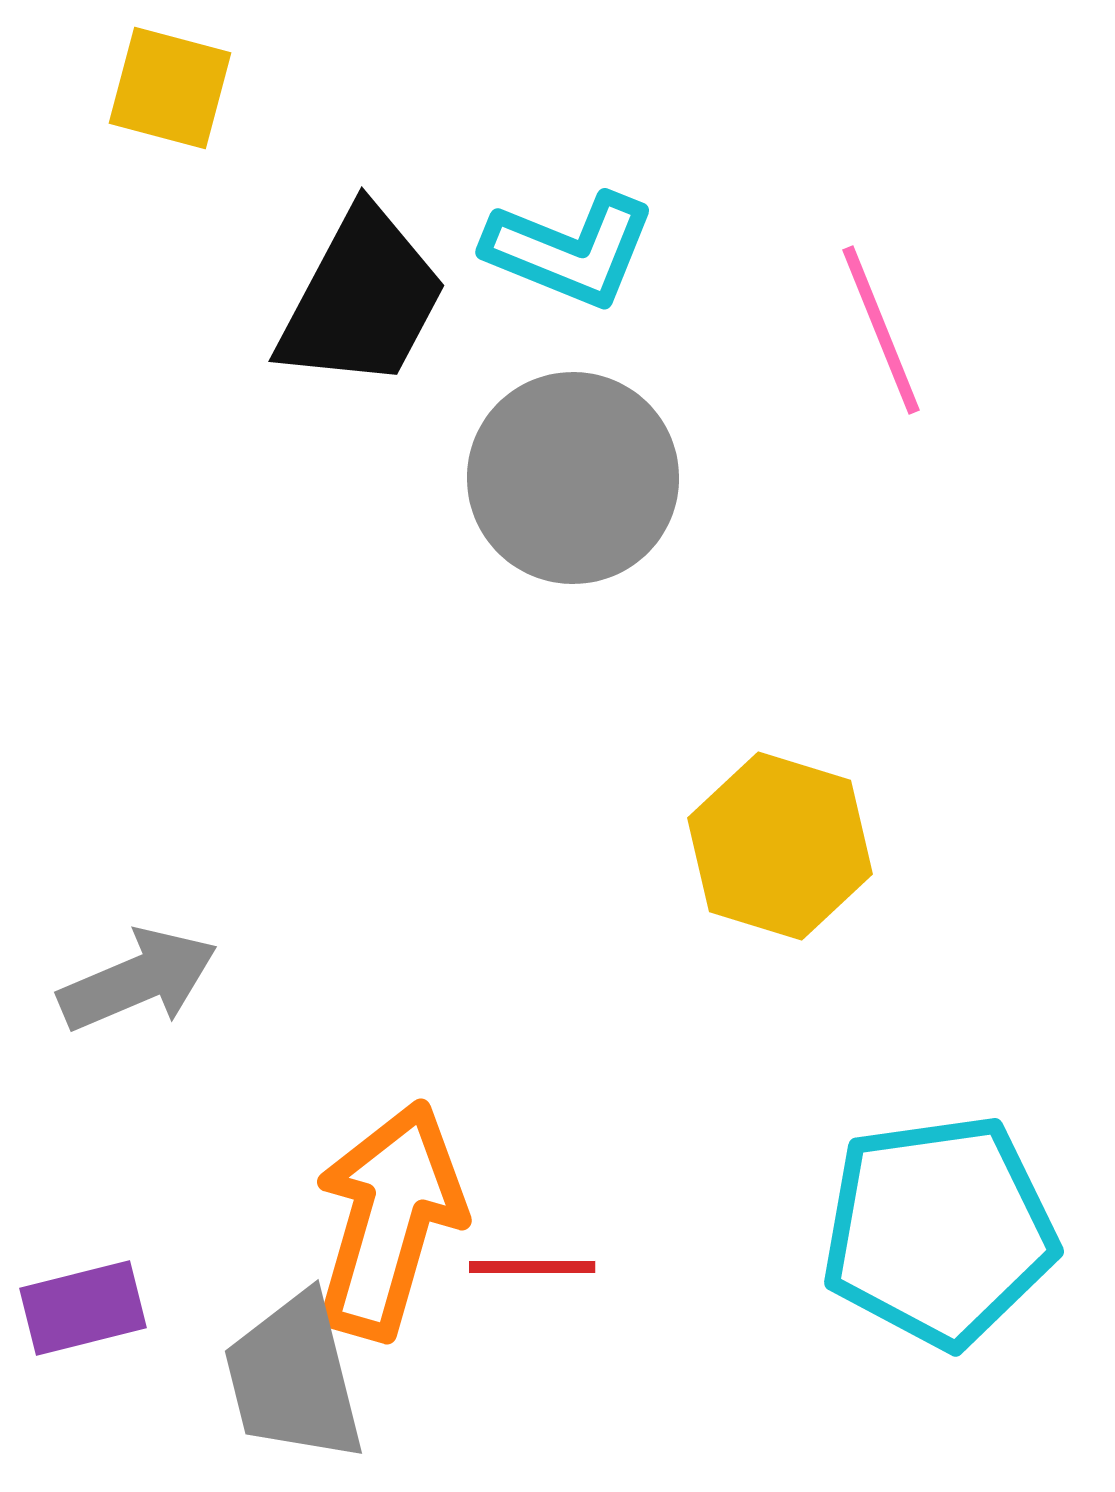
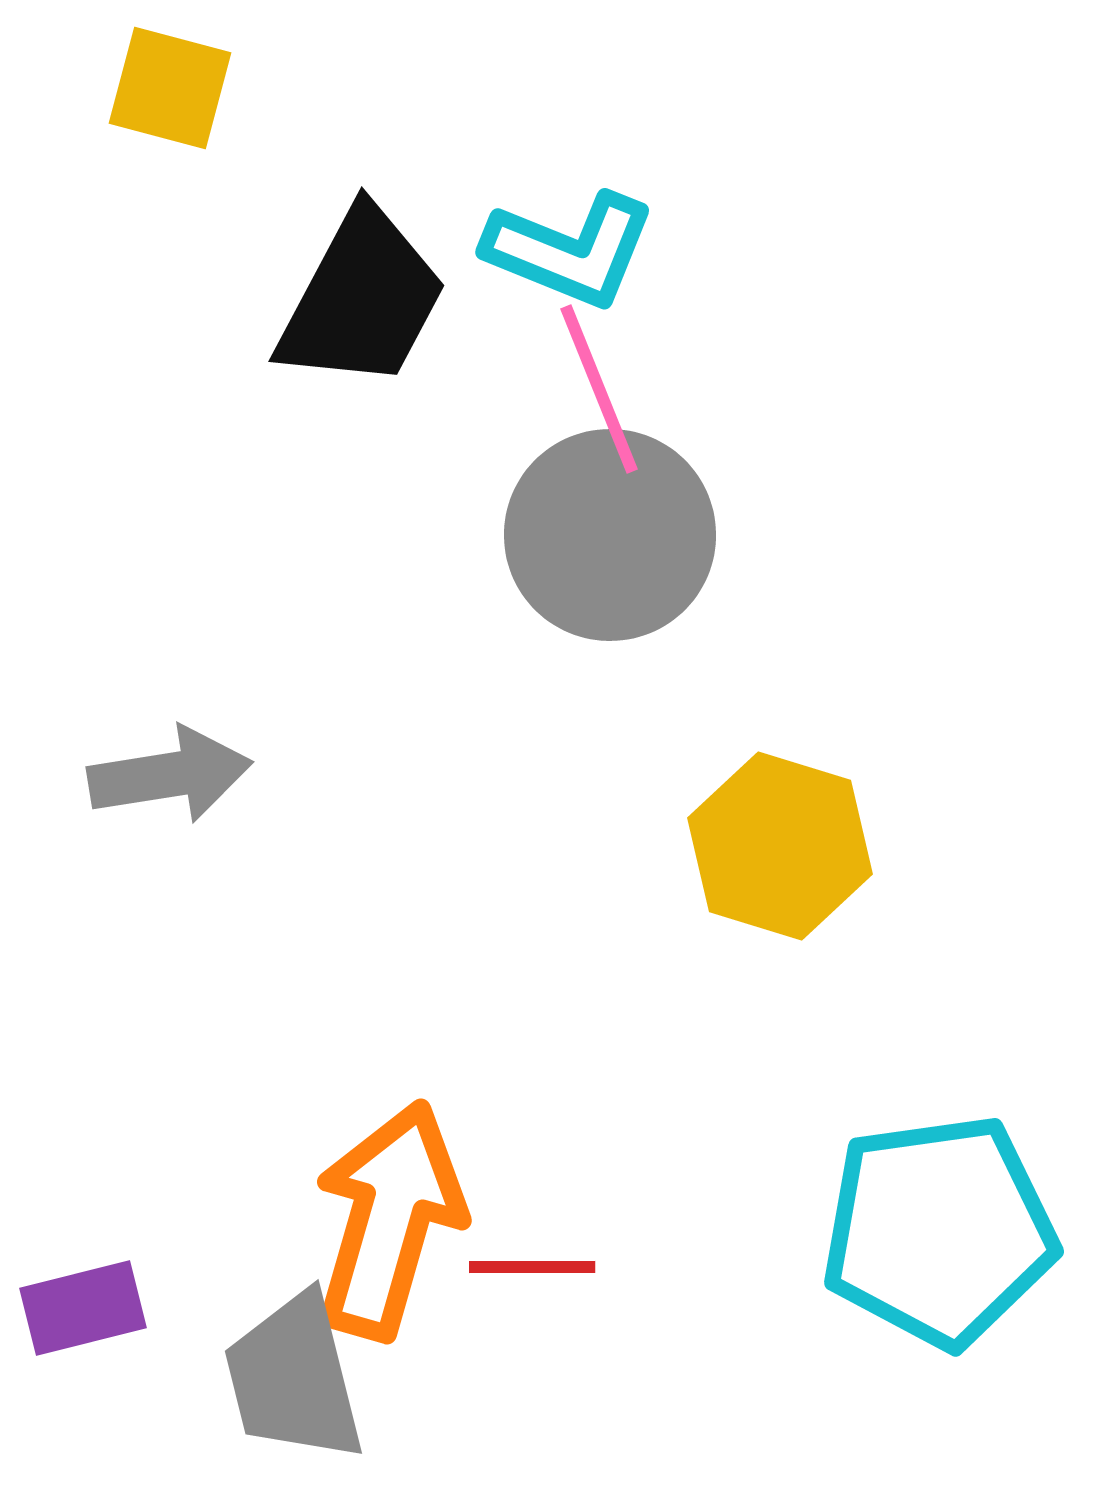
pink line: moved 282 px left, 59 px down
gray circle: moved 37 px right, 57 px down
gray arrow: moved 32 px right, 205 px up; rotated 14 degrees clockwise
